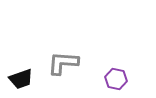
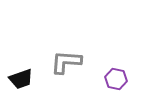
gray L-shape: moved 3 px right, 1 px up
